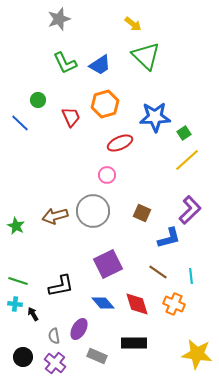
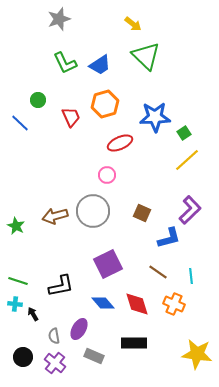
gray rectangle: moved 3 px left
